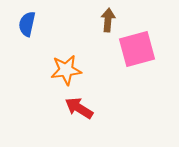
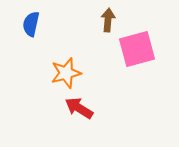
blue semicircle: moved 4 px right
orange star: moved 3 px down; rotated 8 degrees counterclockwise
